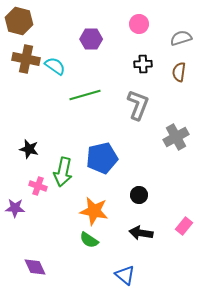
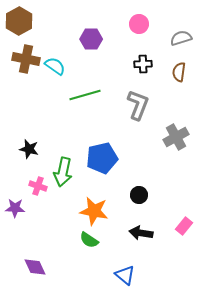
brown hexagon: rotated 16 degrees clockwise
